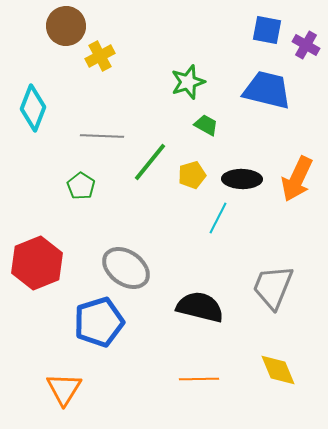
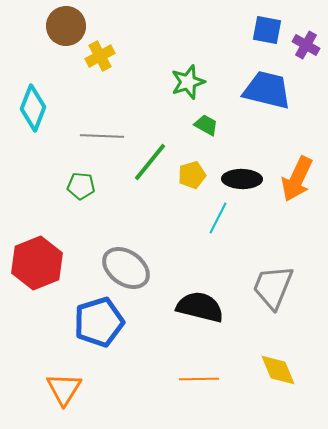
green pentagon: rotated 28 degrees counterclockwise
